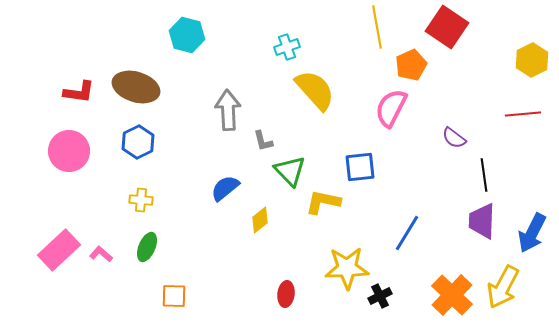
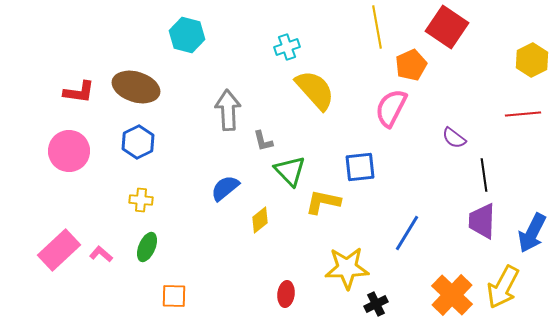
black cross: moved 4 px left, 8 px down
